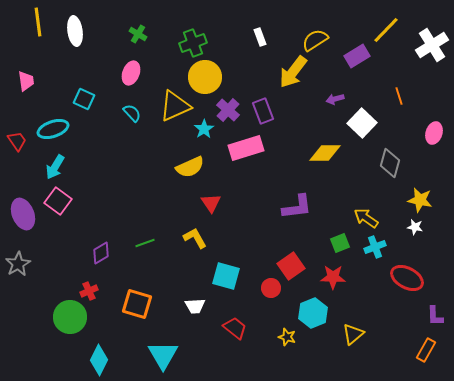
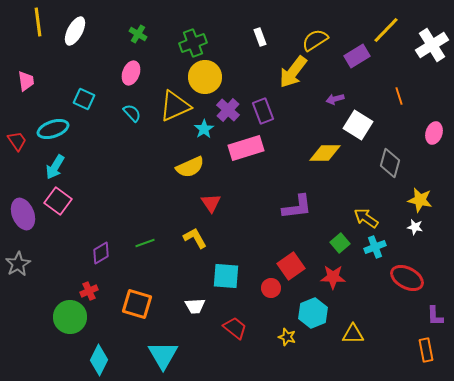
white ellipse at (75, 31): rotated 36 degrees clockwise
white square at (362, 123): moved 4 px left, 2 px down; rotated 12 degrees counterclockwise
green square at (340, 243): rotated 18 degrees counterclockwise
cyan square at (226, 276): rotated 12 degrees counterclockwise
yellow triangle at (353, 334): rotated 40 degrees clockwise
orange rectangle at (426, 350): rotated 40 degrees counterclockwise
